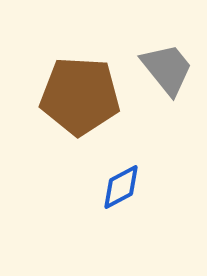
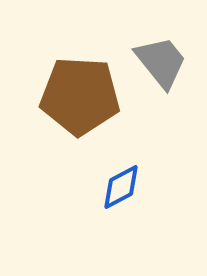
gray trapezoid: moved 6 px left, 7 px up
